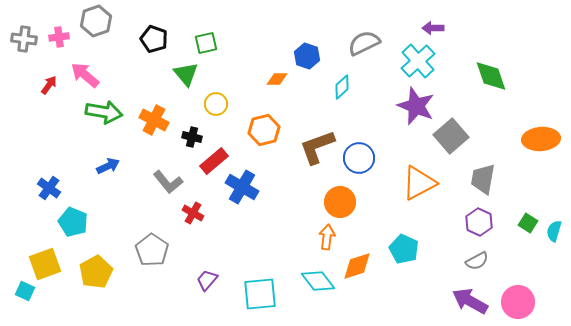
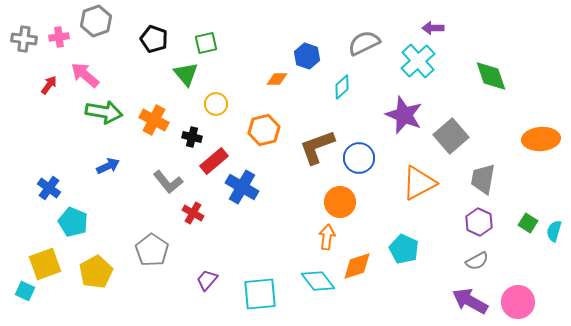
purple star at (416, 106): moved 12 px left, 9 px down
